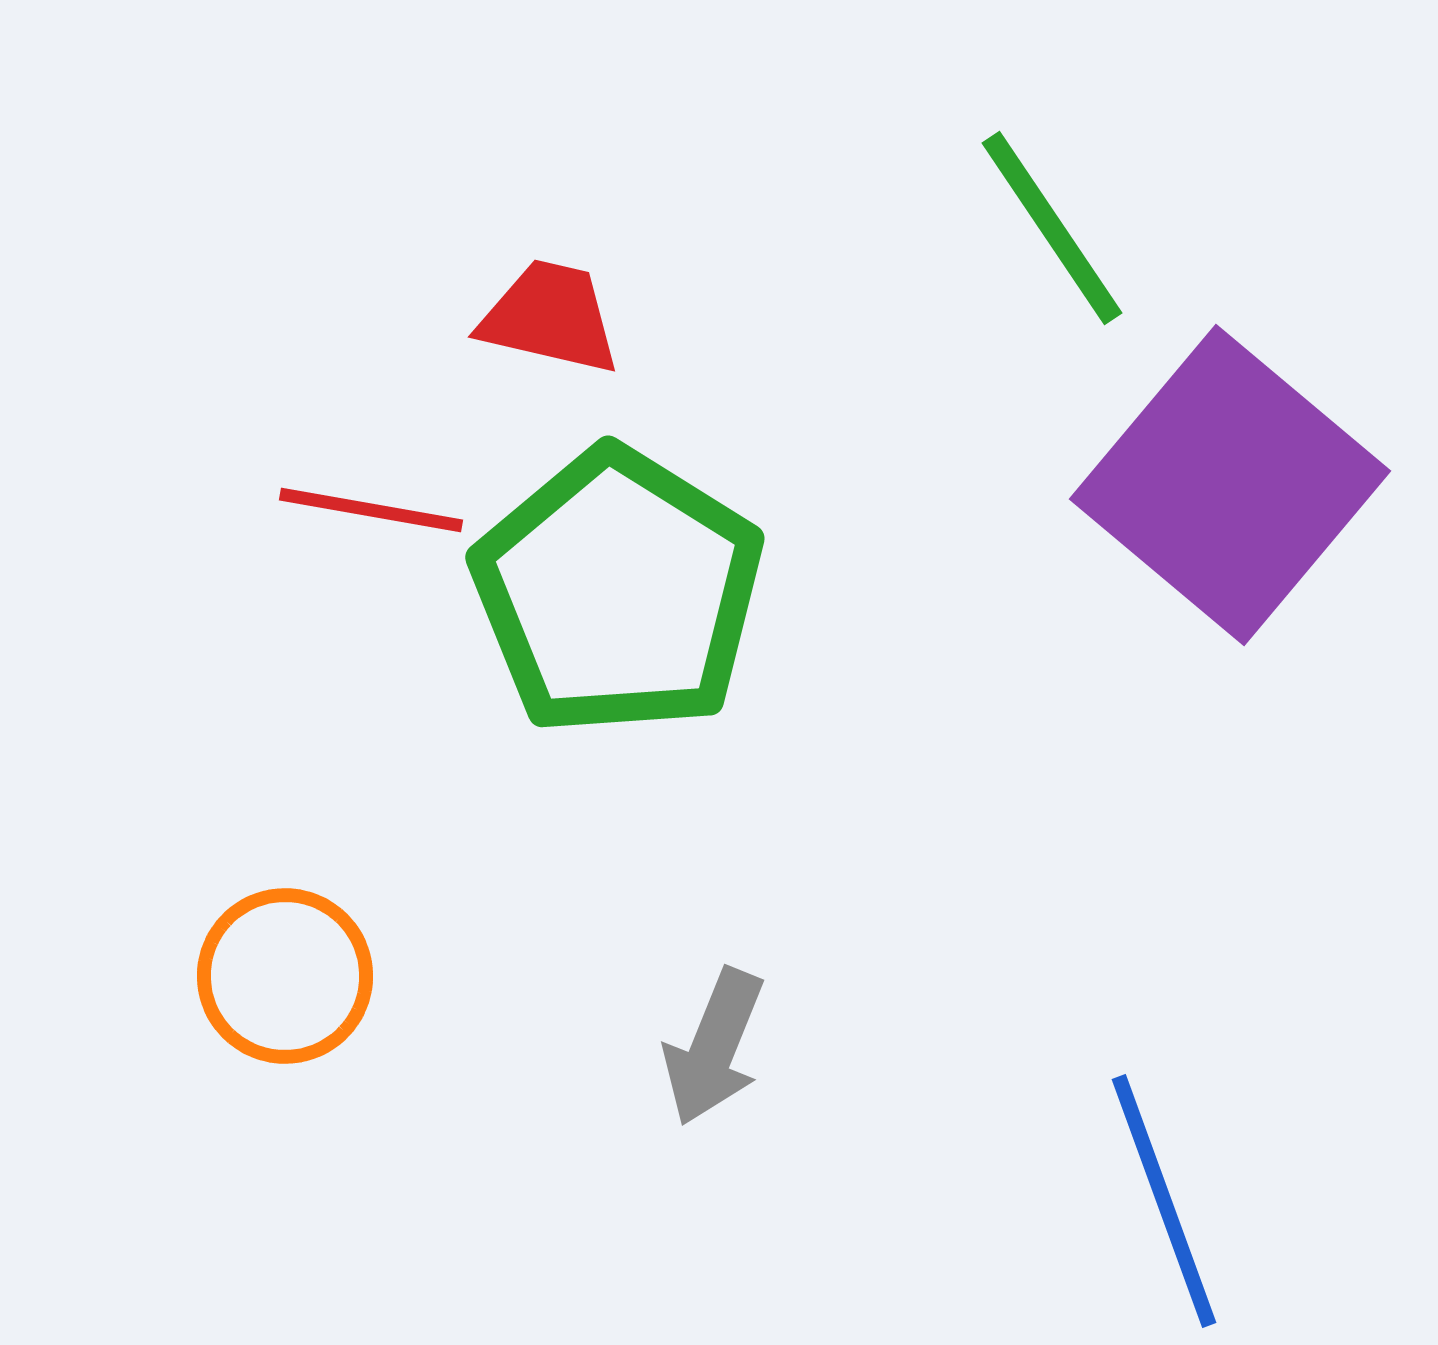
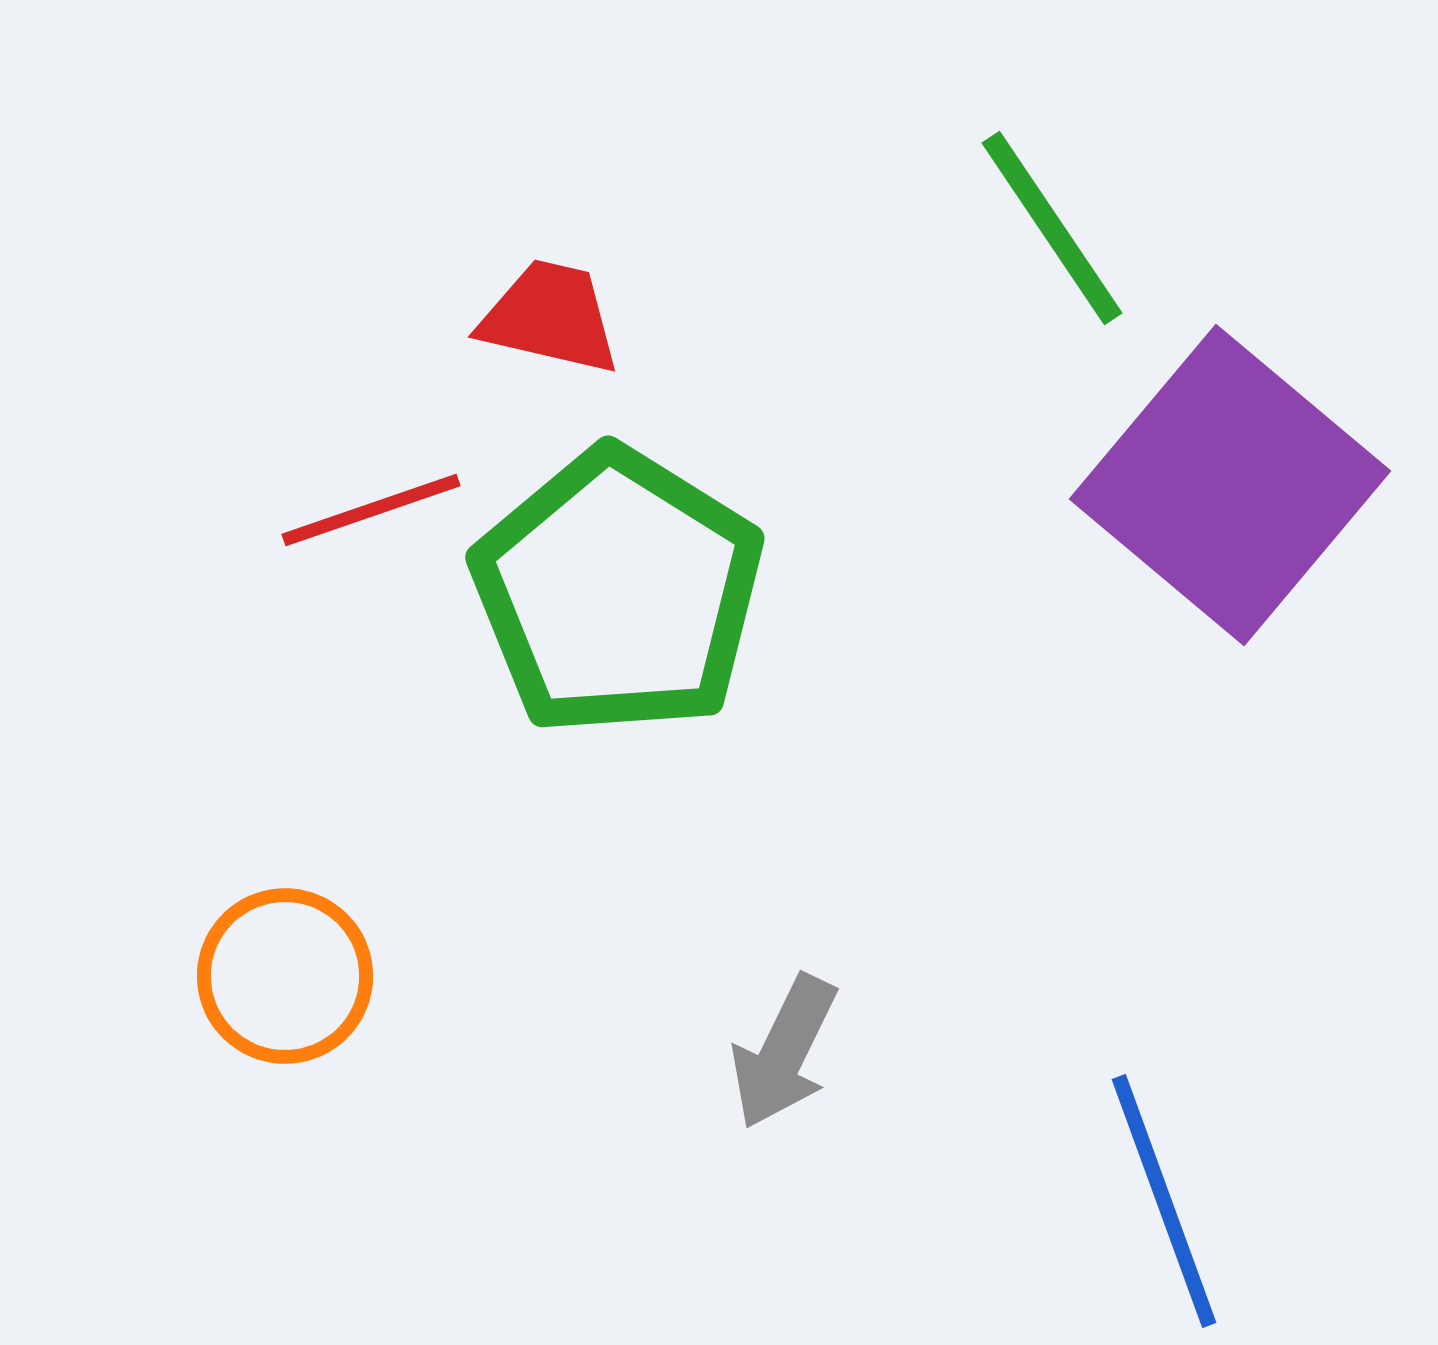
red line: rotated 29 degrees counterclockwise
gray arrow: moved 70 px right, 5 px down; rotated 4 degrees clockwise
